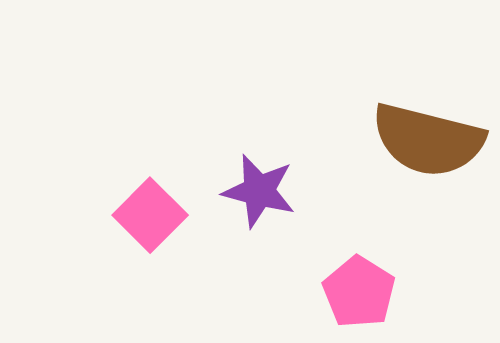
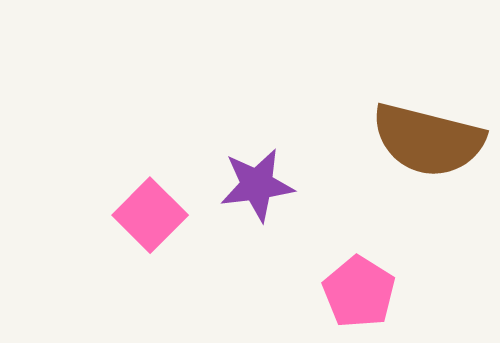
purple star: moved 2 px left, 6 px up; rotated 22 degrees counterclockwise
